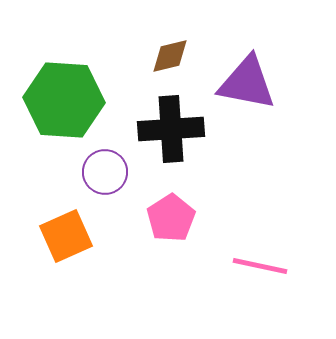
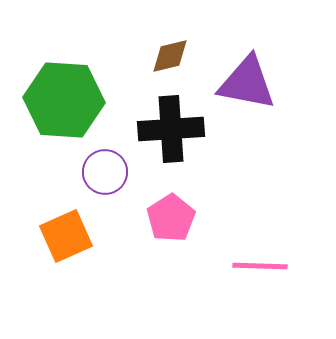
pink line: rotated 10 degrees counterclockwise
